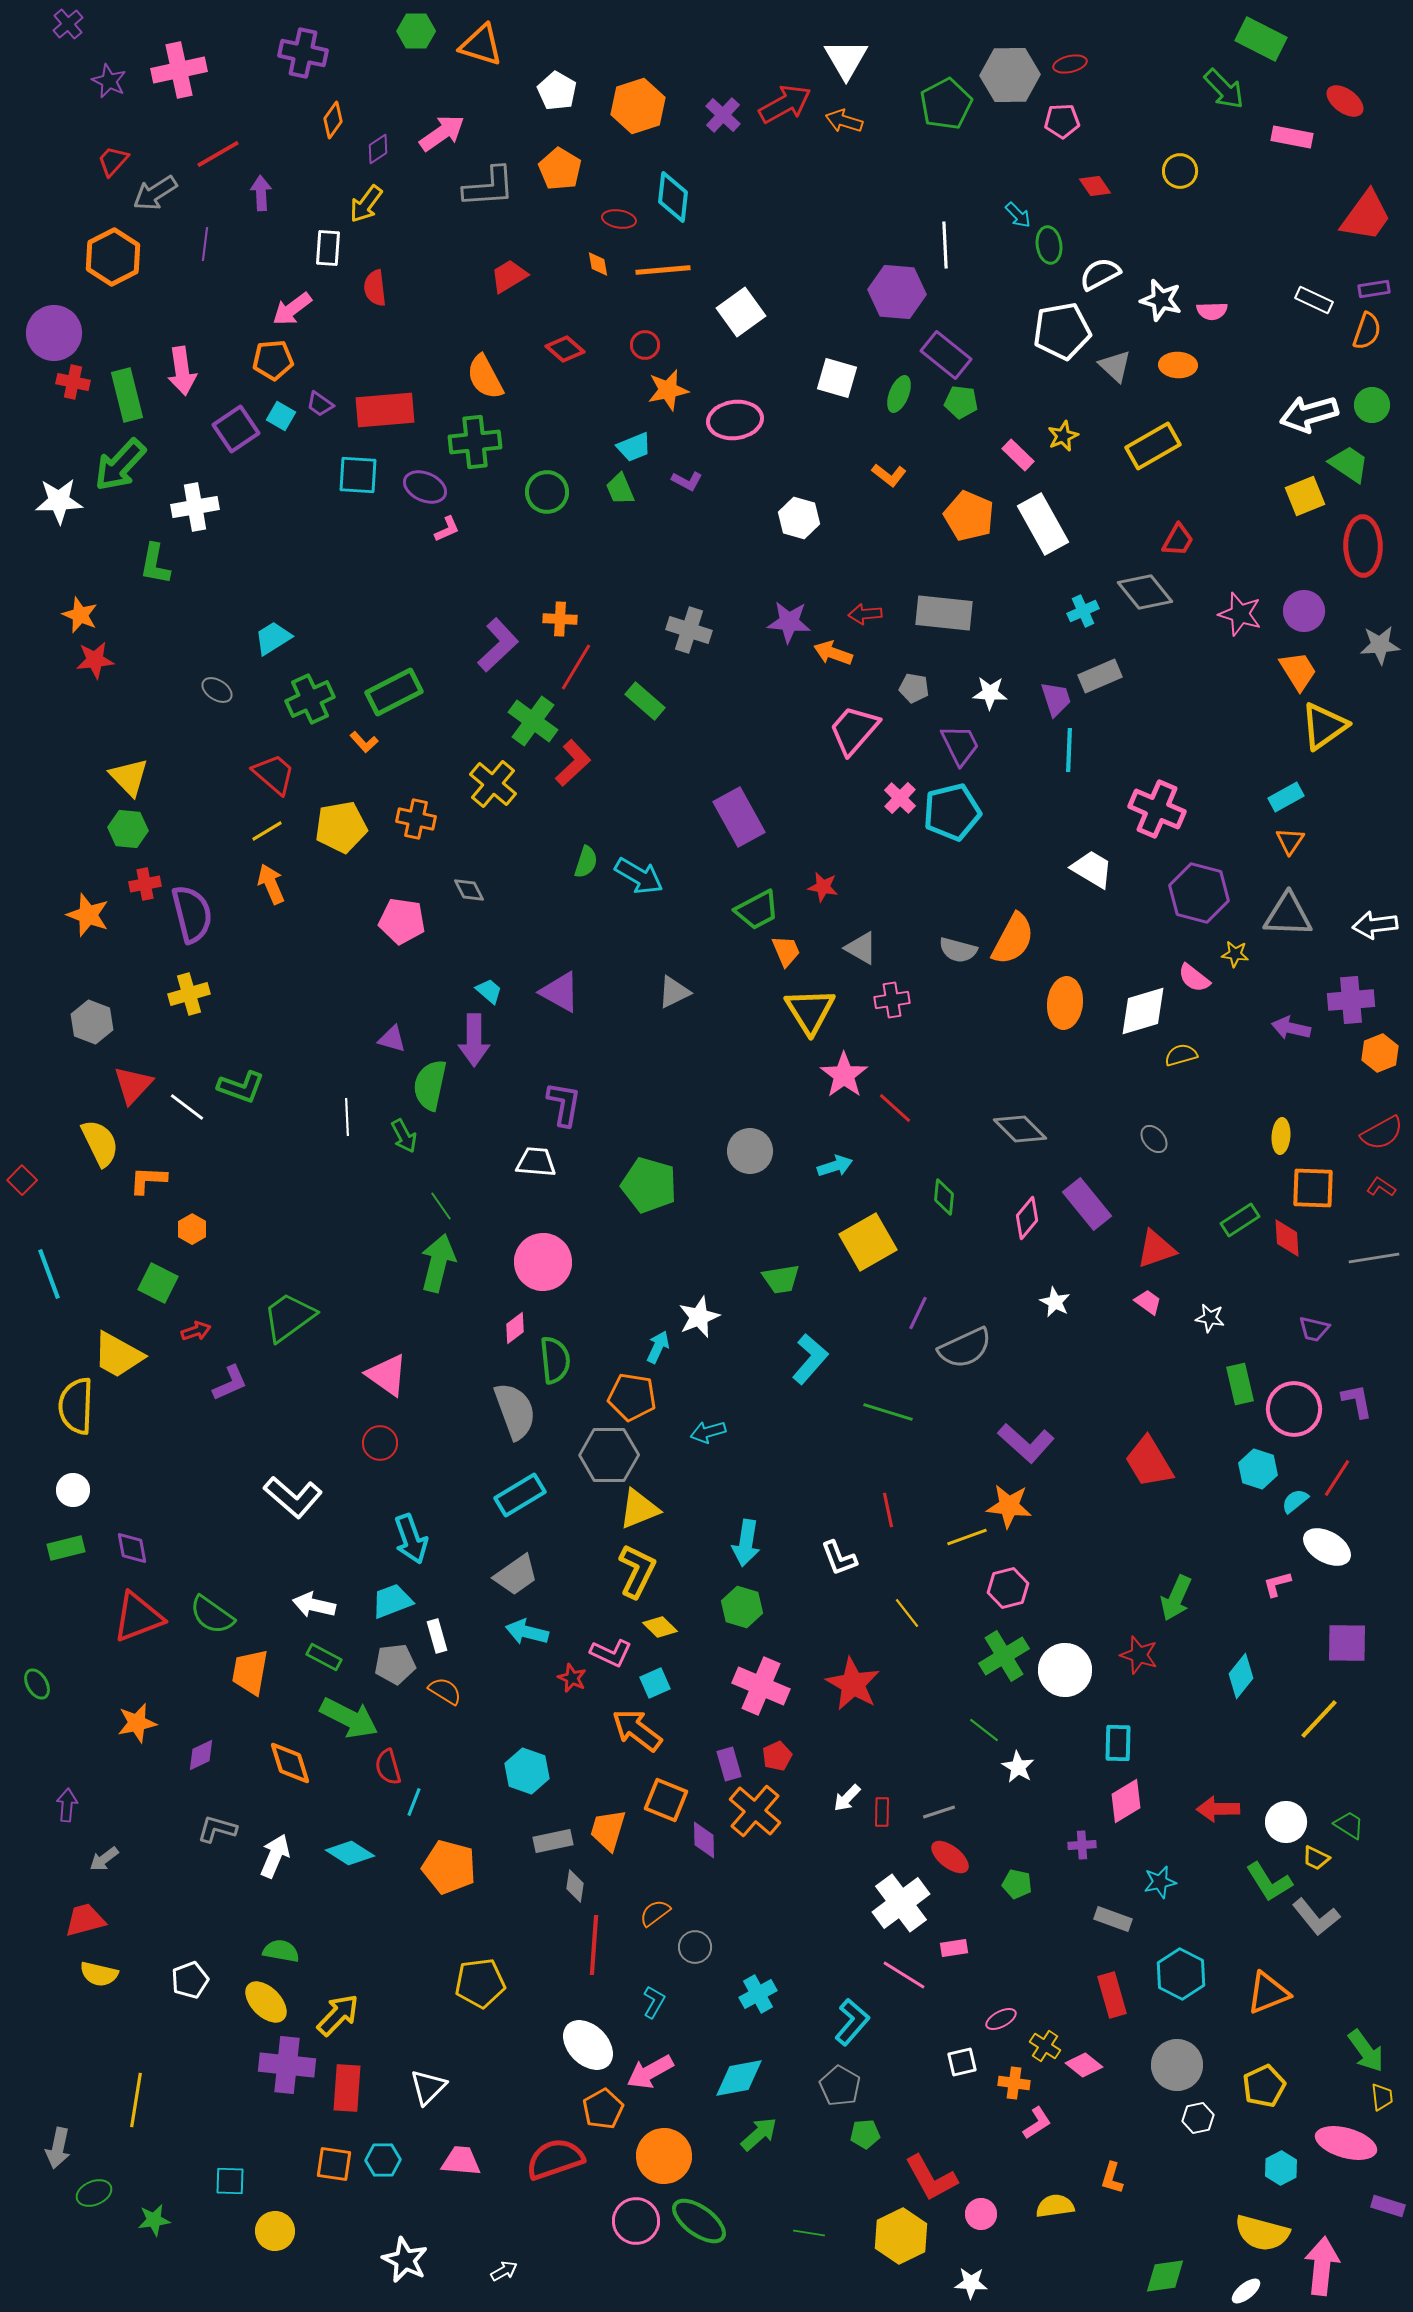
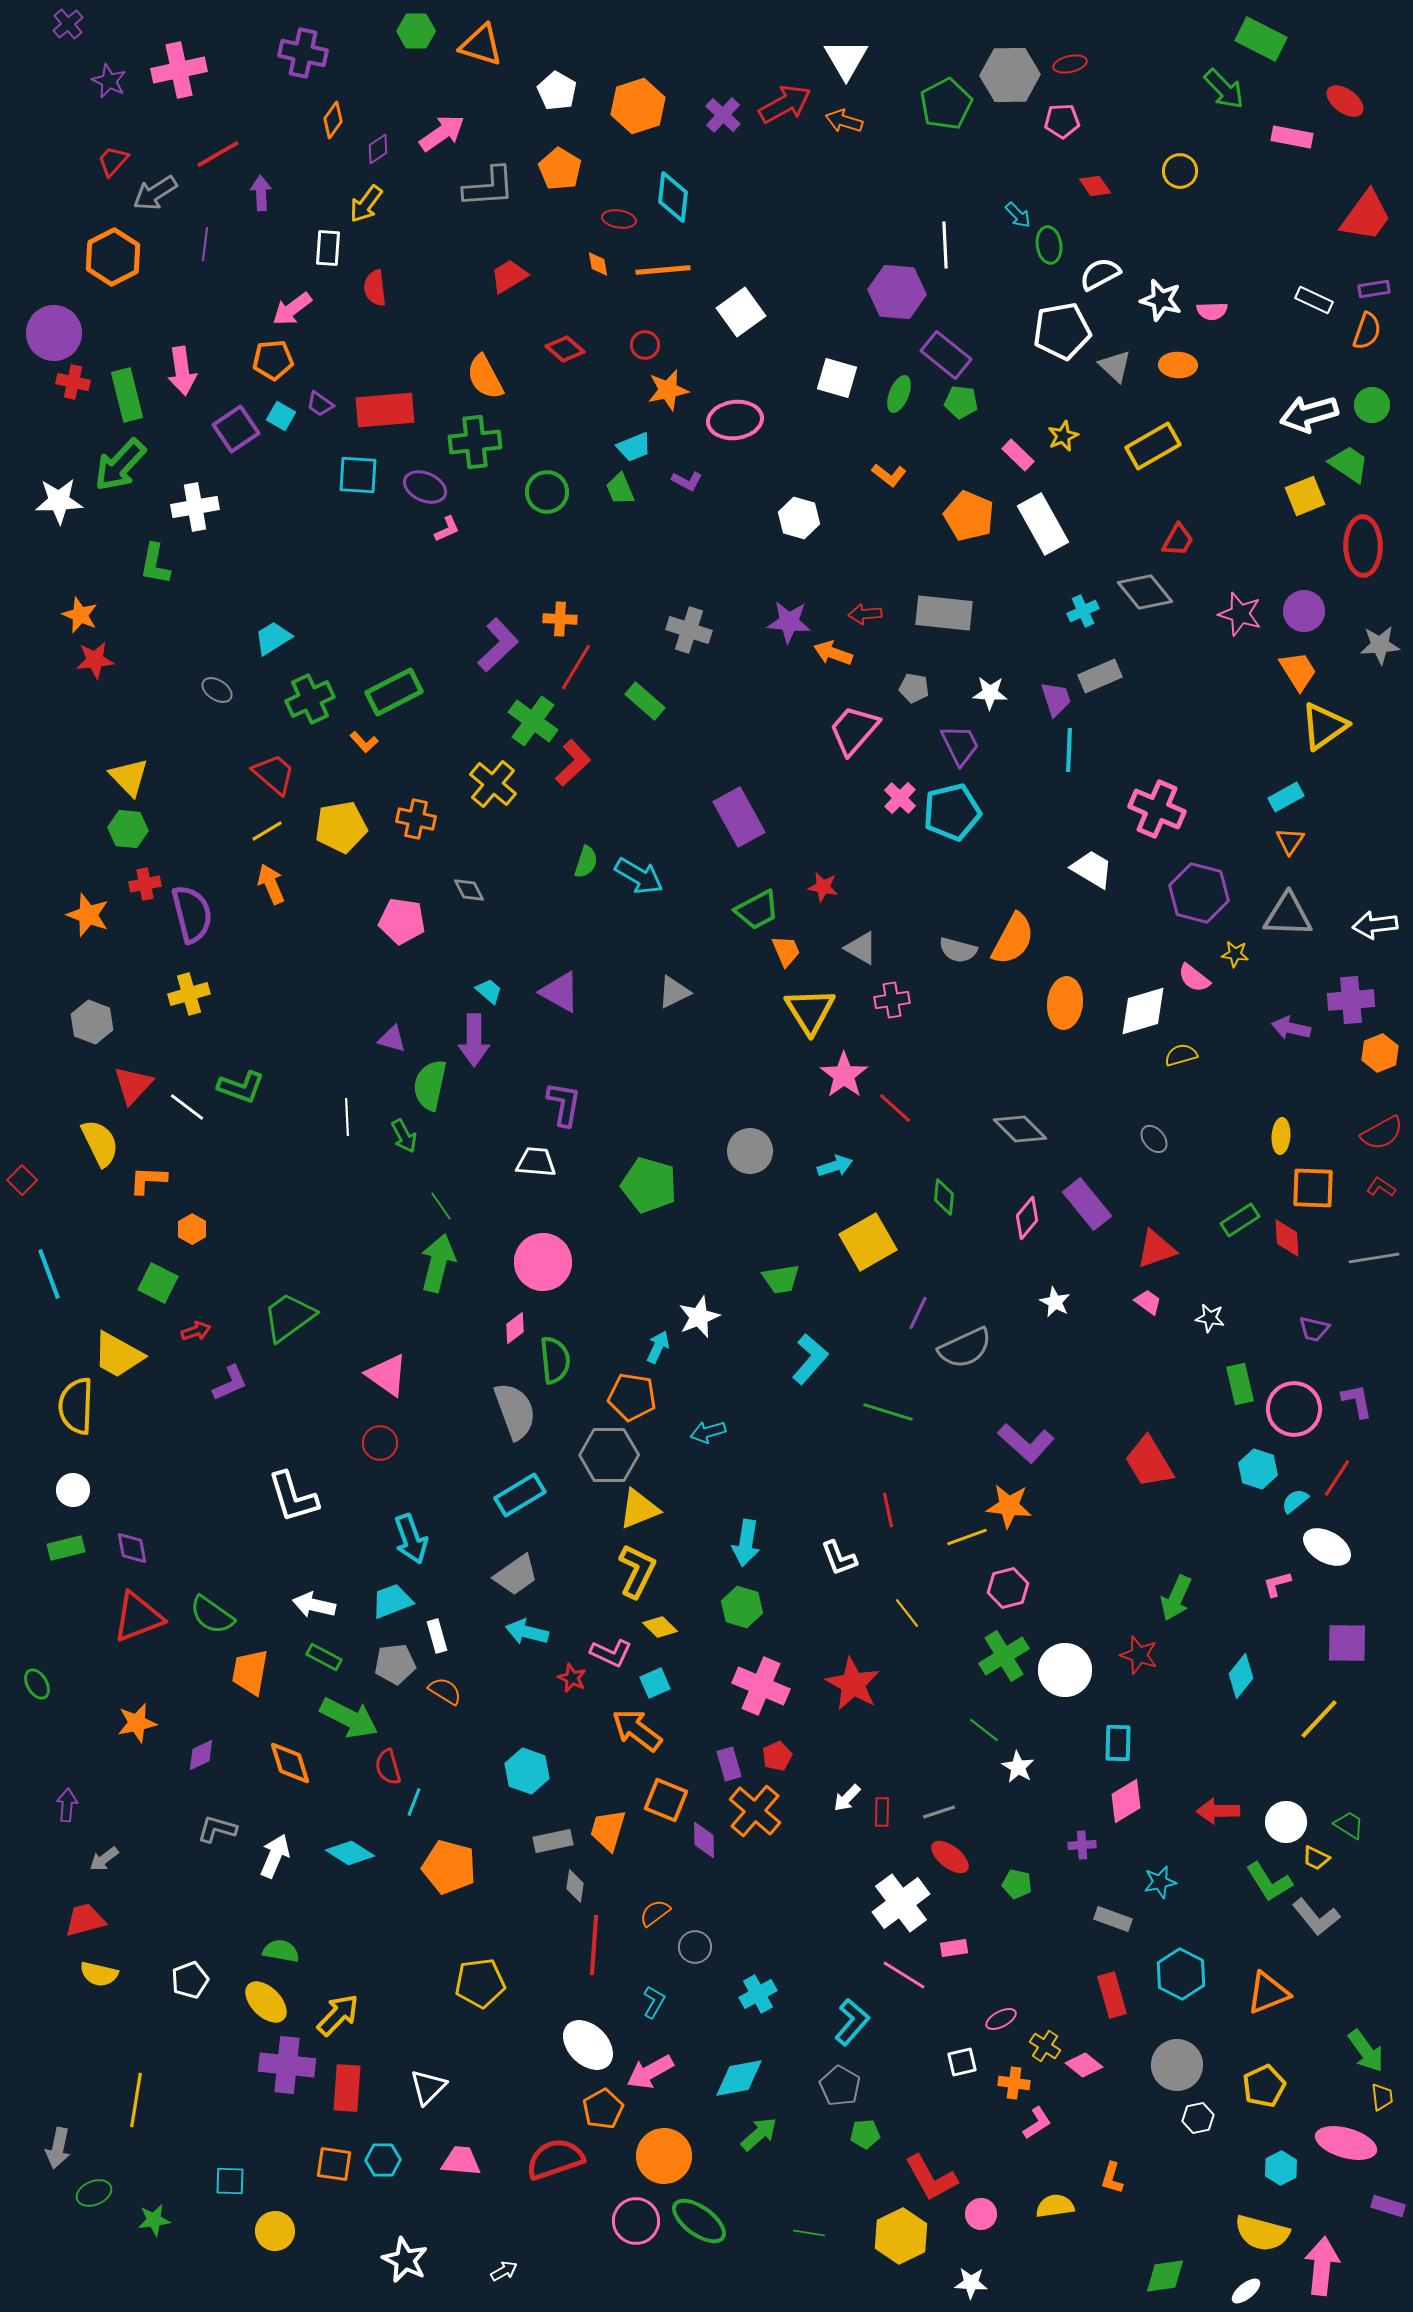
white L-shape at (293, 1497): rotated 32 degrees clockwise
red arrow at (1218, 1809): moved 2 px down
